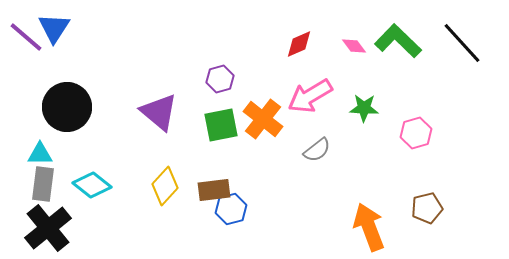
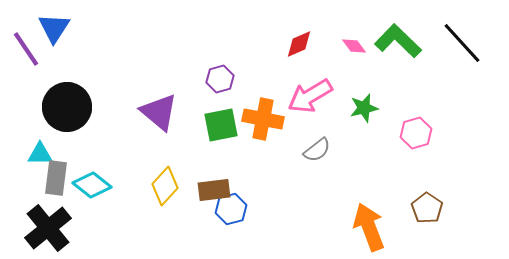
purple line: moved 12 px down; rotated 15 degrees clockwise
green star: rotated 16 degrees counterclockwise
orange cross: rotated 27 degrees counterclockwise
gray rectangle: moved 13 px right, 6 px up
brown pentagon: rotated 24 degrees counterclockwise
